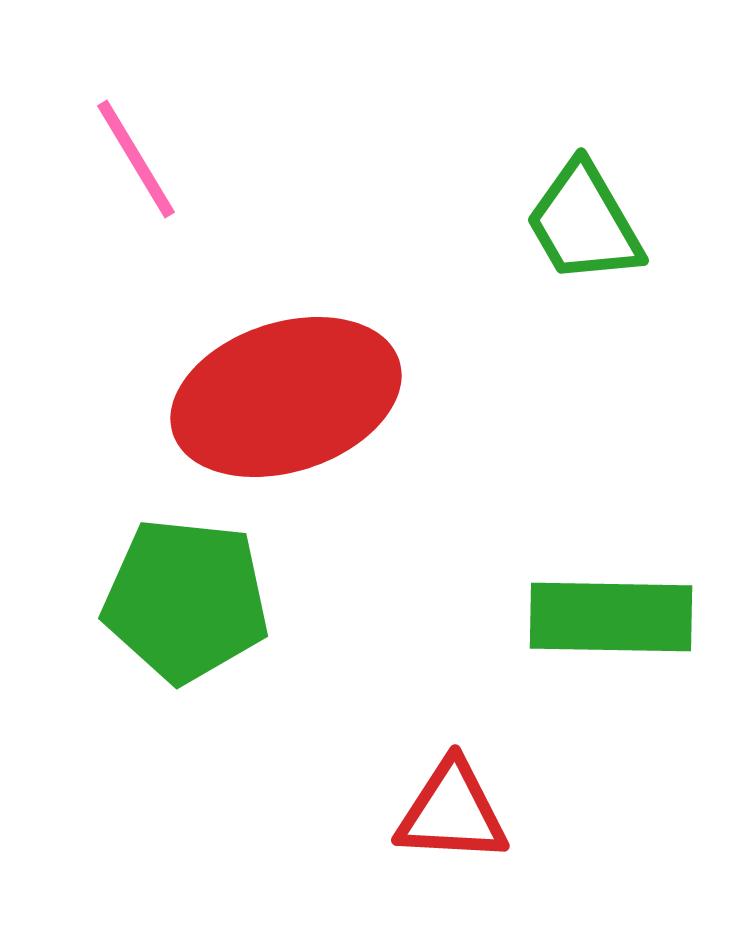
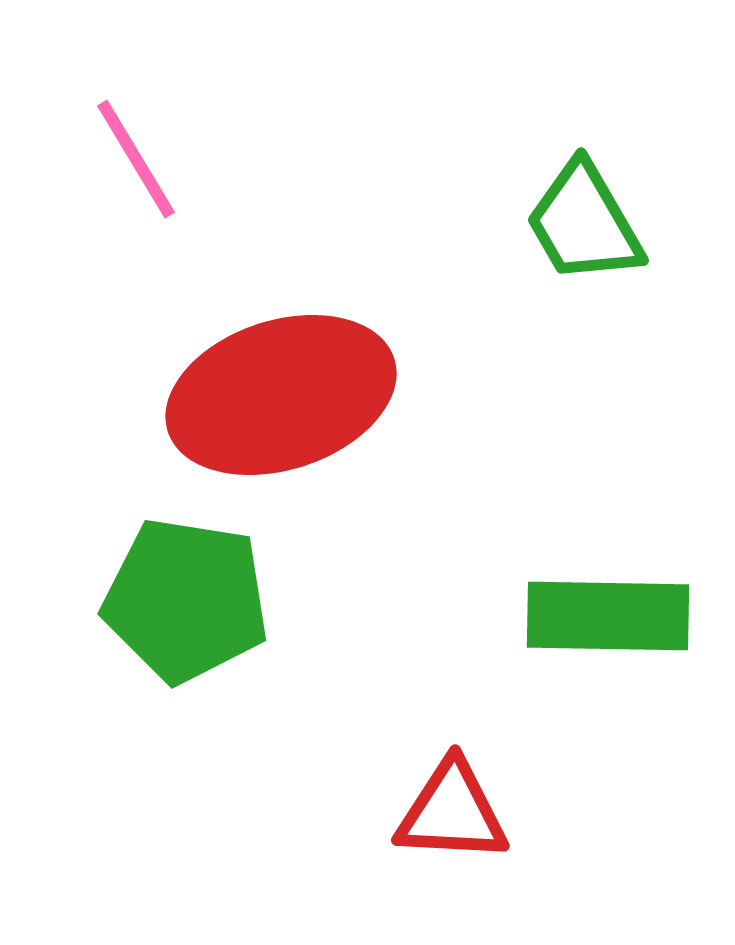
red ellipse: moved 5 px left, 2 px up
green pentagon: rotated 3 degrees clockwise
green rectangle: moved 3 px left, 1 px up
